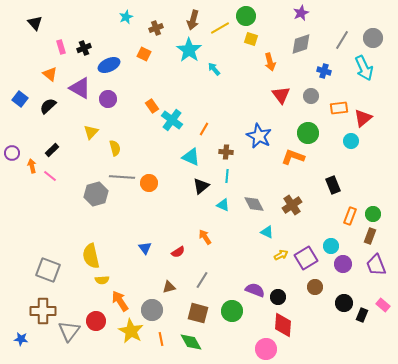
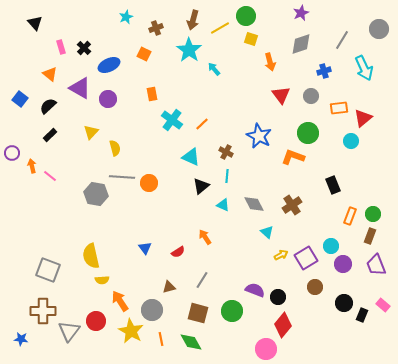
gray circle at (373, 38): moved 6 px right, 9 px up
black cross at (84, 48): rotated 24 degrees counterclockwise
blue cross at (324, 71): rotated 32 degrees counterclockwise
orange rectangle at (152, 106): moved 12 px up; rotated 24 degrees clockwise
orange line at (204, 129): moved 2 px left, 5 px up; rotated 16 degrees clockwise
black rectangle at (52, 150): moved 2 px left, 15 px up
brown cross at (226, 152): rotated 24 degrees clockwise
gray hexagon at (96, 194): rotated 25 degrees clockwise
cyan triangle at (267, 232): rotated 16 degrees clockwise
red diamond at (283, 325): rotated 35 degrees clockwise
